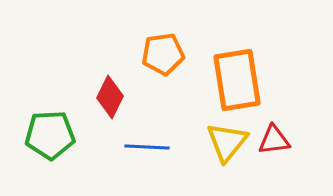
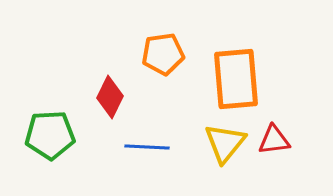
orange rectangle: moved 1 px left, 1 px up; rotated 4 degrees clockwise
yellow triangle: moved 2 px left, 1 px down
